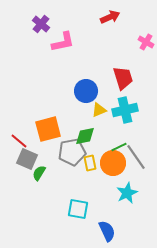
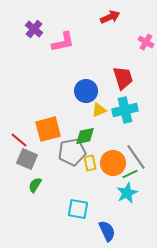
purple cross: moved 7 px left, 5 px down
red line: moved 1 px up
green line: moved 11 px right, 27 px down
green semicircle: moved 4 px left, 12 px down
